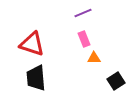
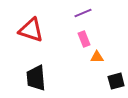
red triangle: moved 1 px left, 14 px up
orange triangle: moved 3 px right, 1 px up
black square: rotated 18 degrees clockwise
